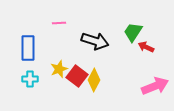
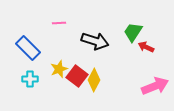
blue rectangle: rotated 45 degrees counterclockwise
